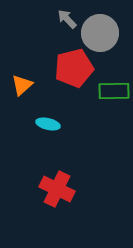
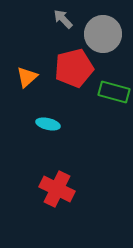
gray arrow: moved 4 px left
gray circle: moved 3 px right, 1 px down
orange triangle: moved 5 px right, 8 px up
green rectangle: moved 1 px down; rotated 16 degrees clockwise
